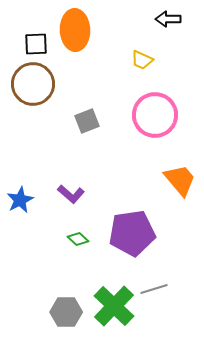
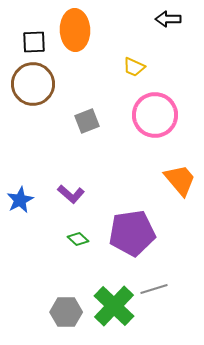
black square: moved 2 px left, 2 px up
yellow trapezoid: moved 8 px left, 7 px down
